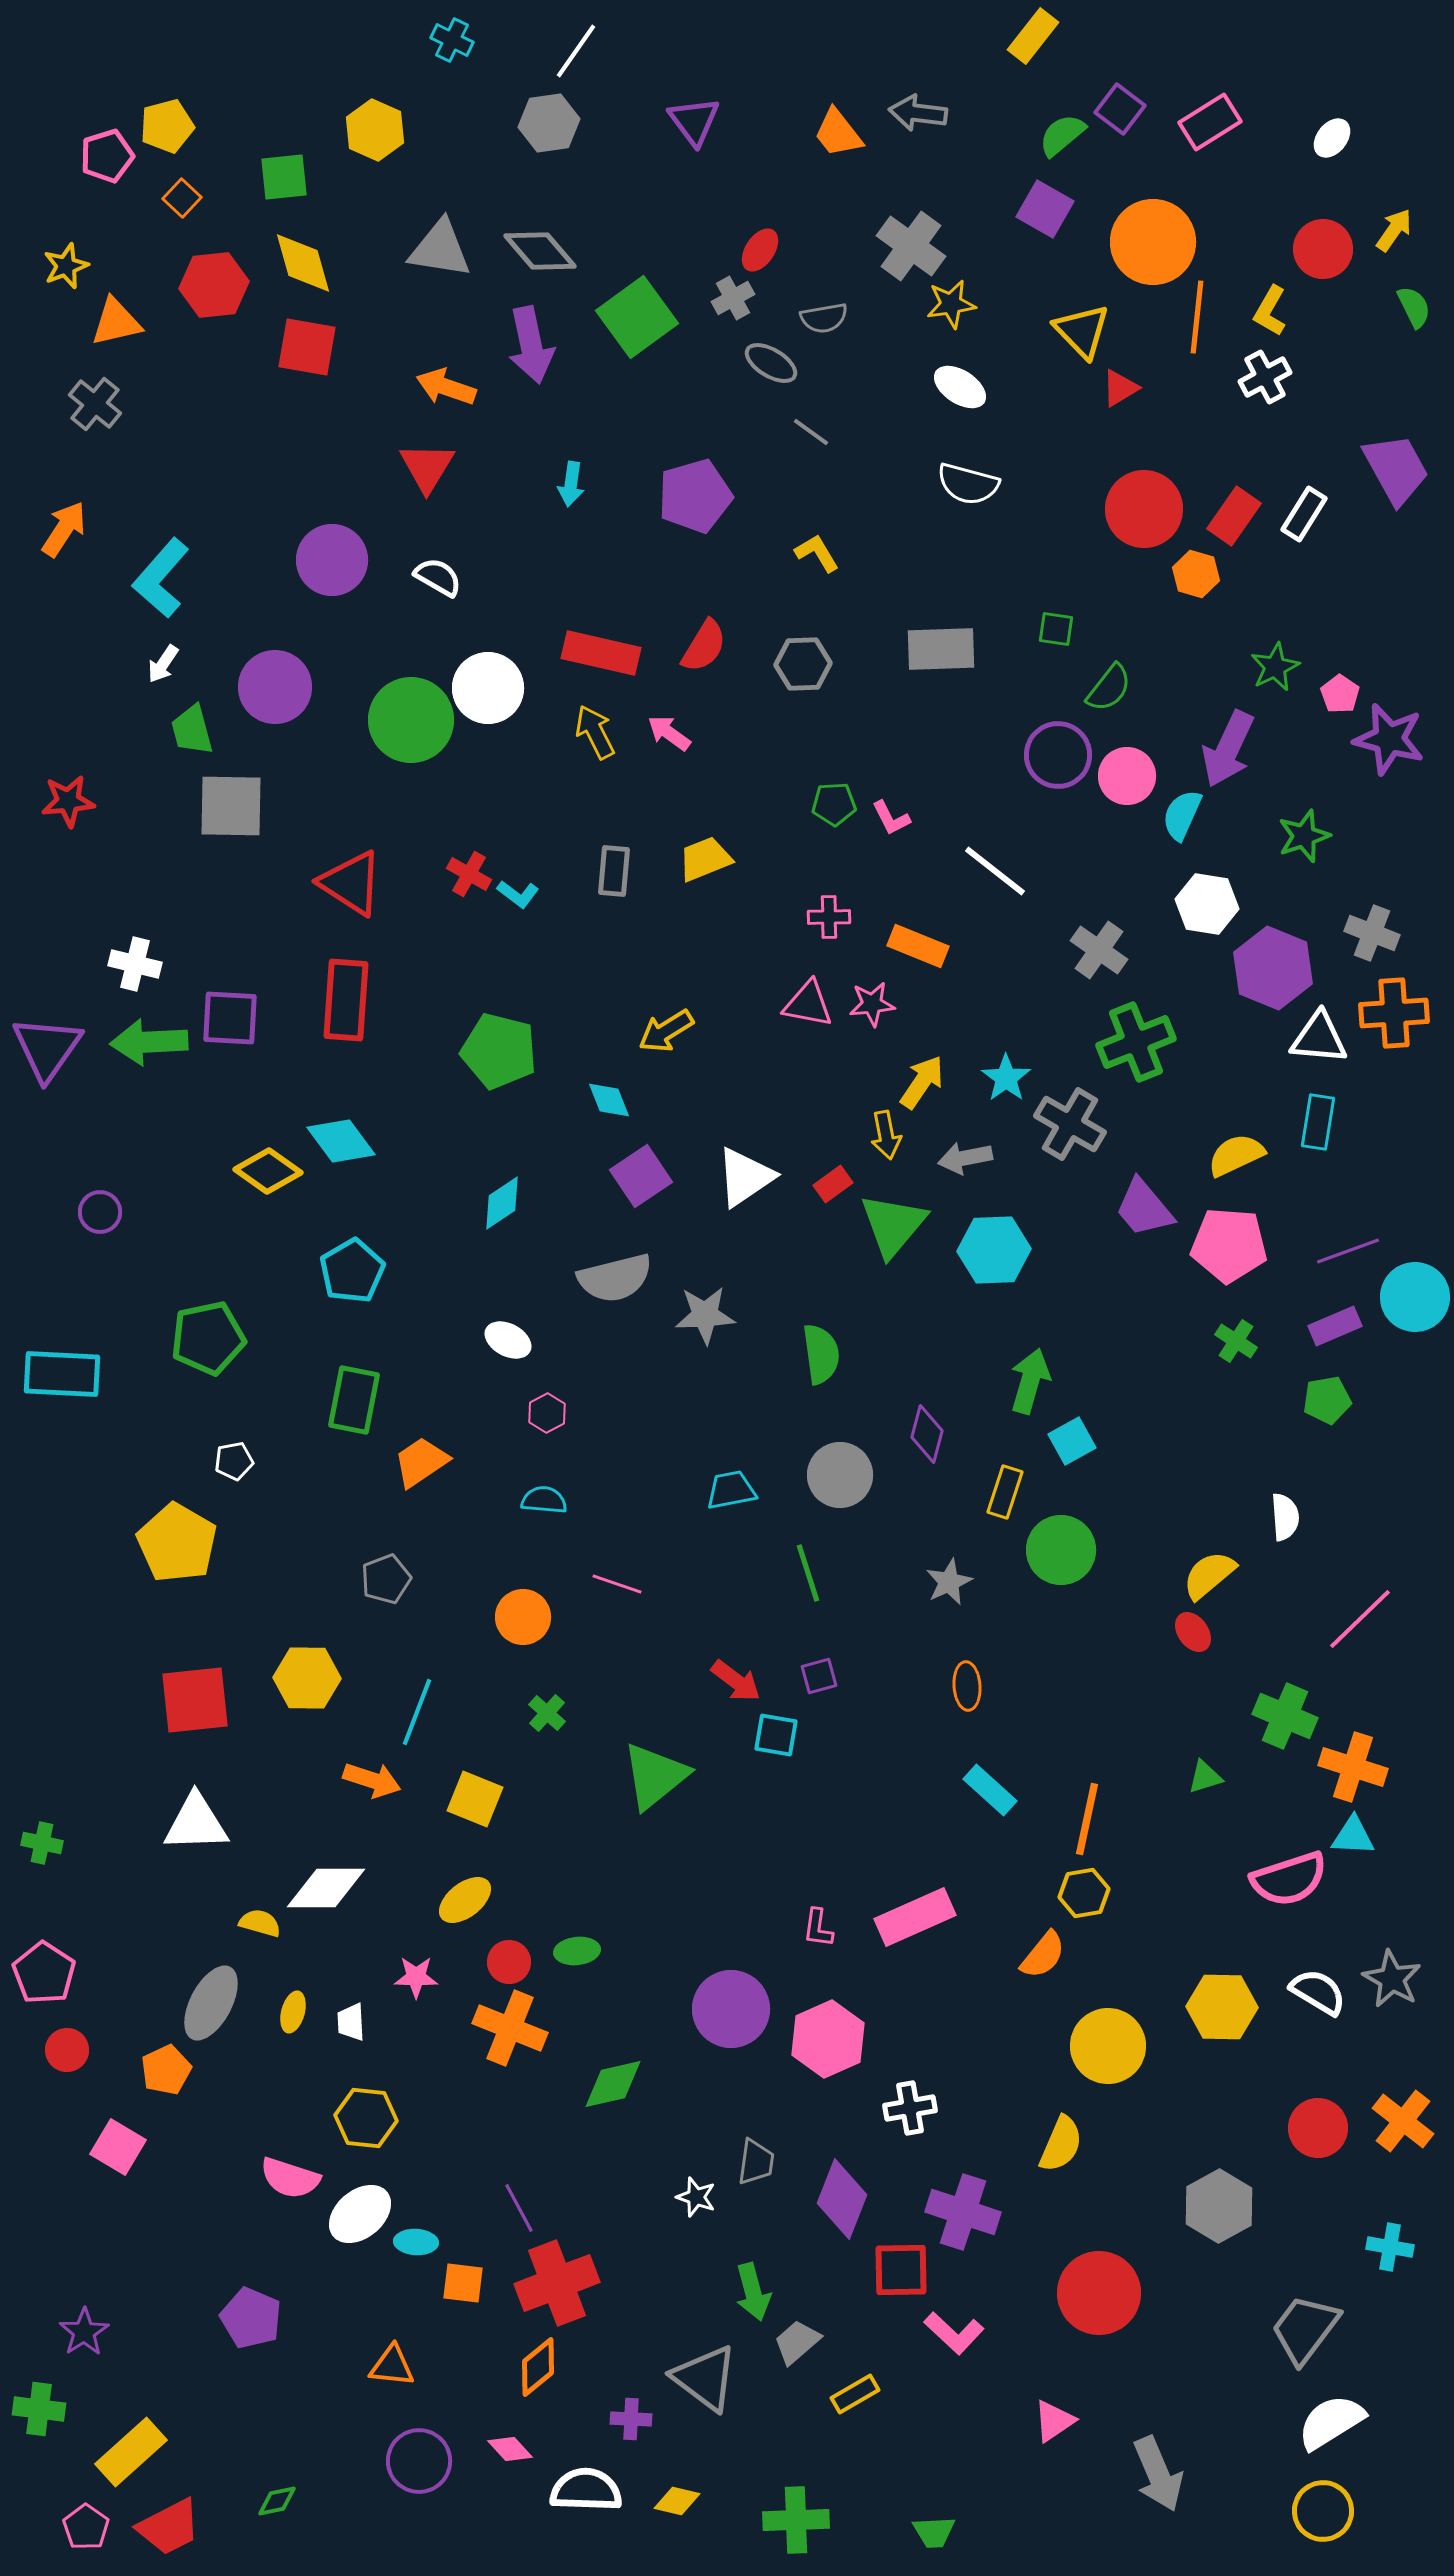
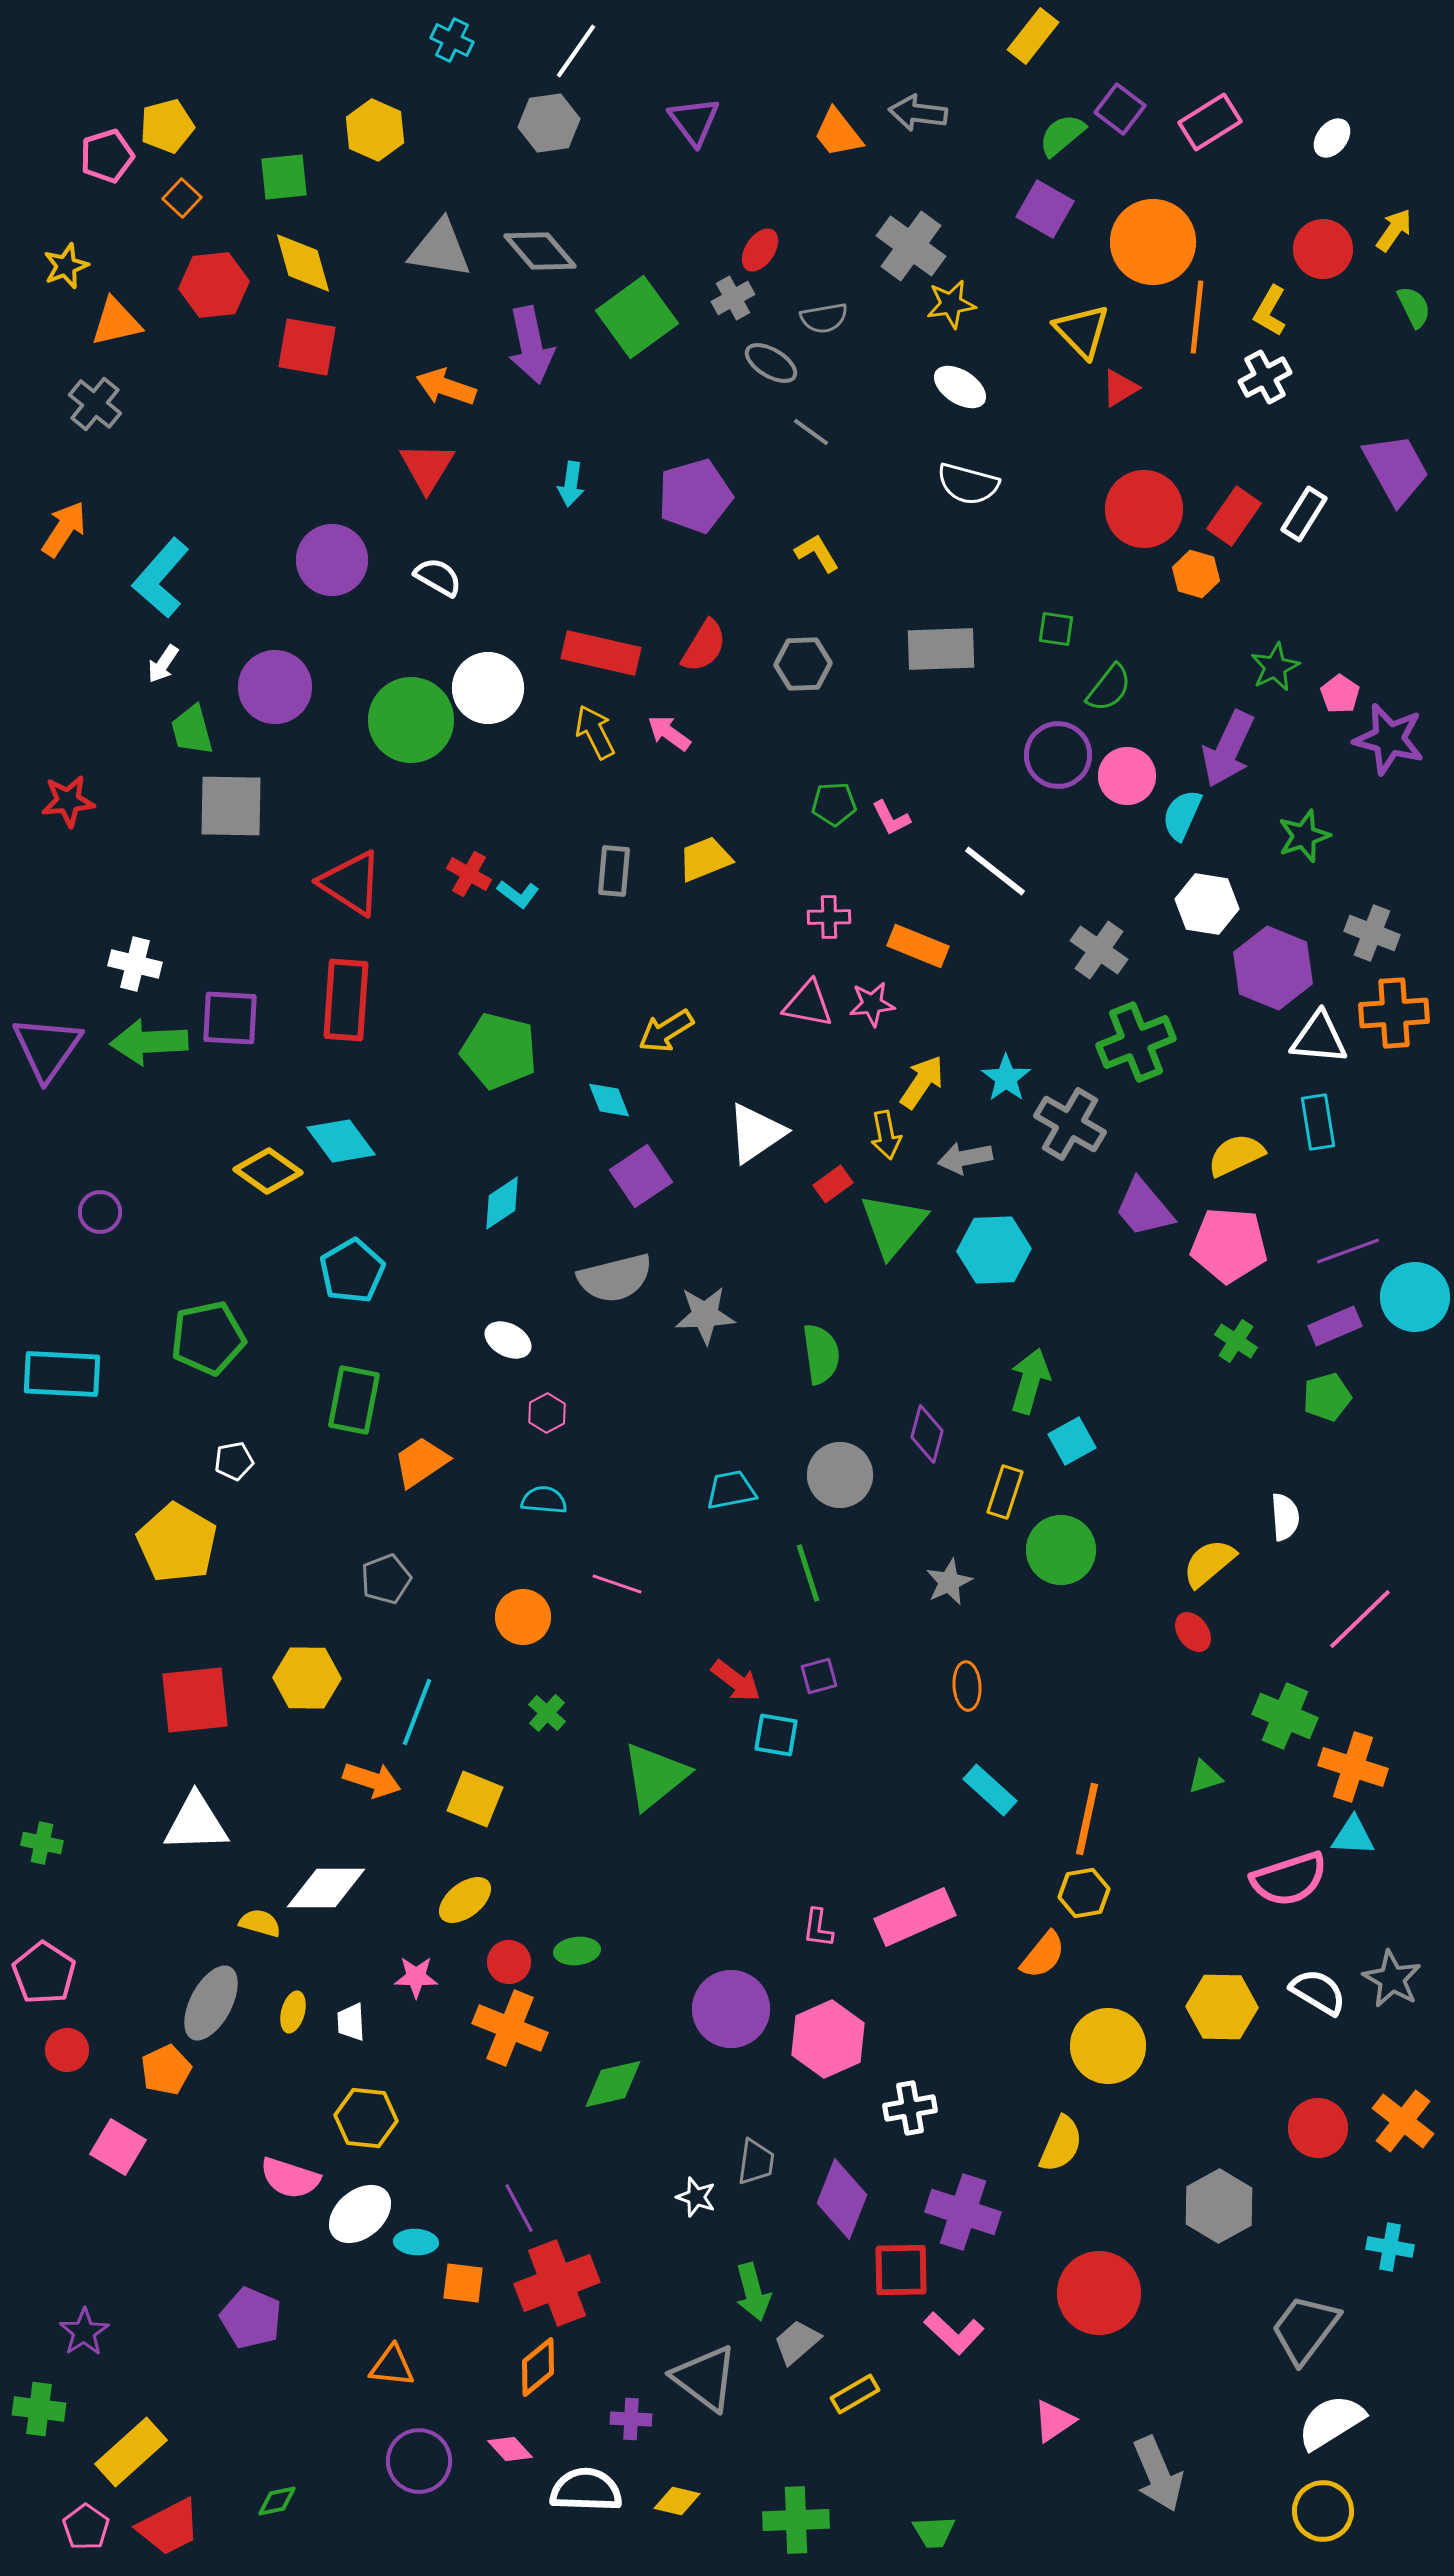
cyan rectangle at (1318, 1122): rotated 18 degrees counterclockwise
white triangle at (745, 1177): moved 11 px right, 44 px up
green pentagon at (1327, 1400): moved 3 px up; rotated 6 degrees counterclockwise
yellow semicircle at (1209, 1575): moved 12 px up
